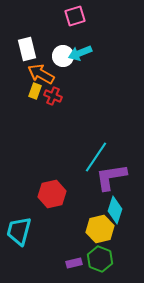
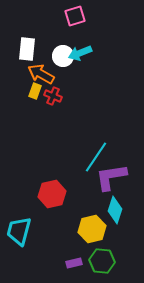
white rectangle: rotated 20 degrees clockwise
yellow hexagon: moved 8 px left
green hexagon: moved 2 px right, 2 px down; rotated 15 degrees counterclockwise
